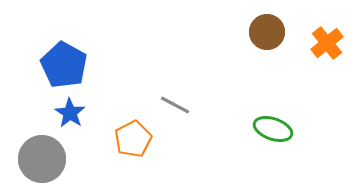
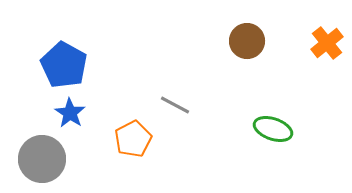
brown circle: moved 20 px left, 9 px down
